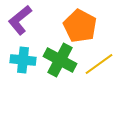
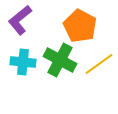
cyan cross: moved 2 px down
